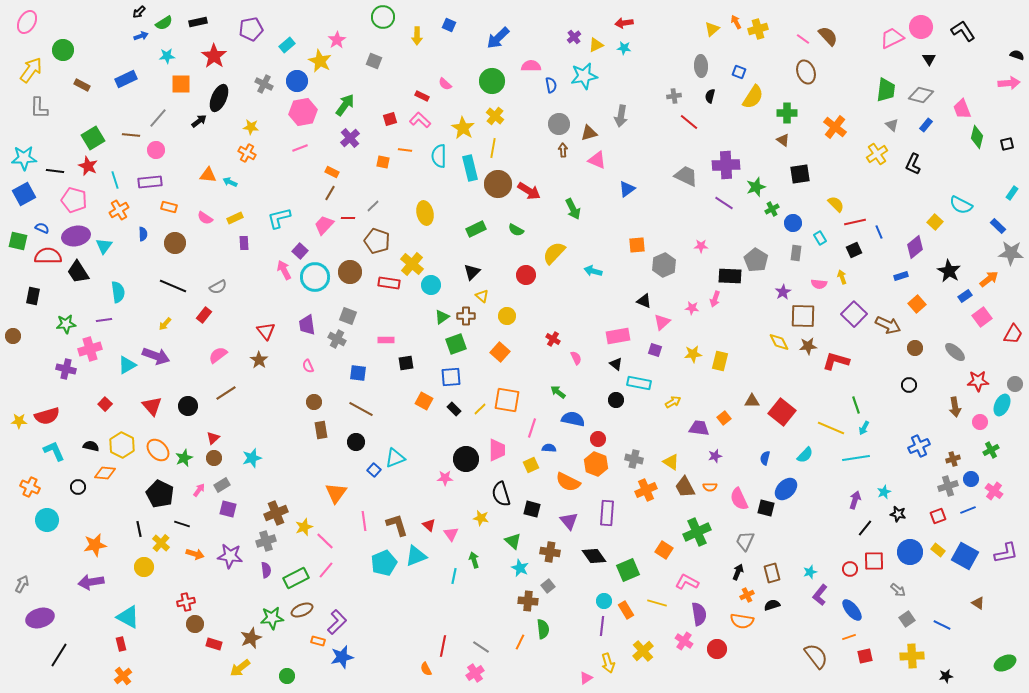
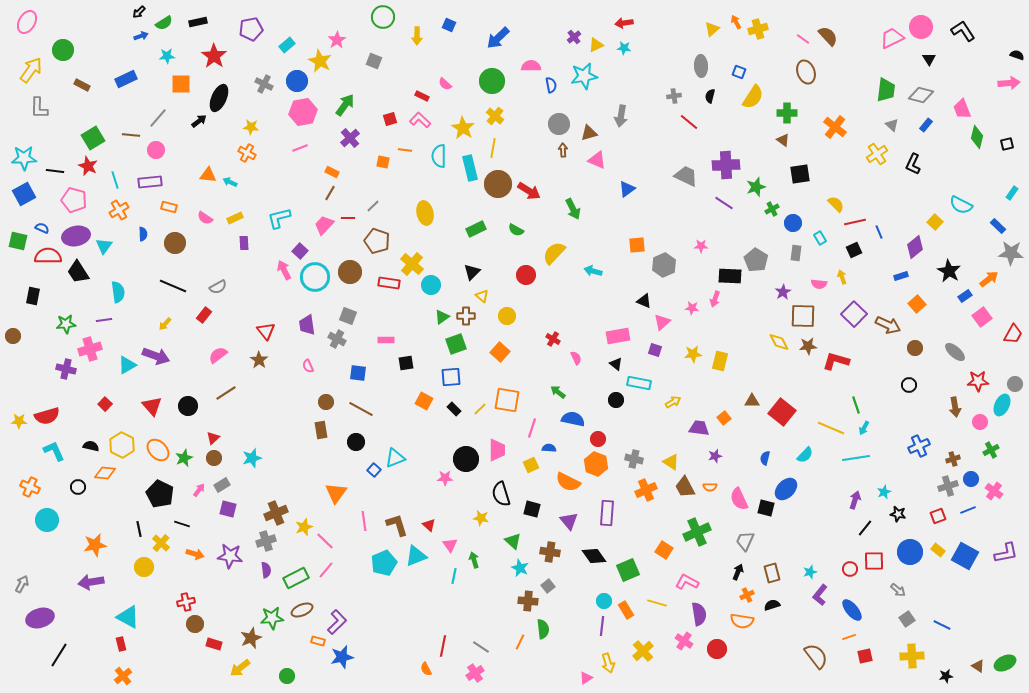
brown circle at (314, 402): moved 12 px right
pink triangle at (451, 534): moved 1 px left, 11 px down
brown triangle at (978, 603): moved 63 px down
